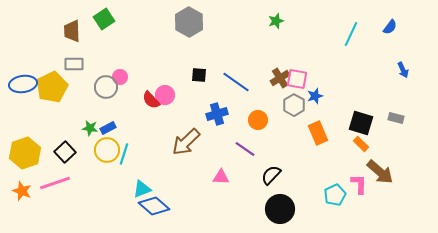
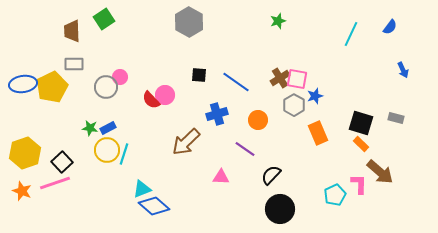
green star at (276, 21): moved 2 px right
black square at (65, 152): moved 3 px left, 10 px down
